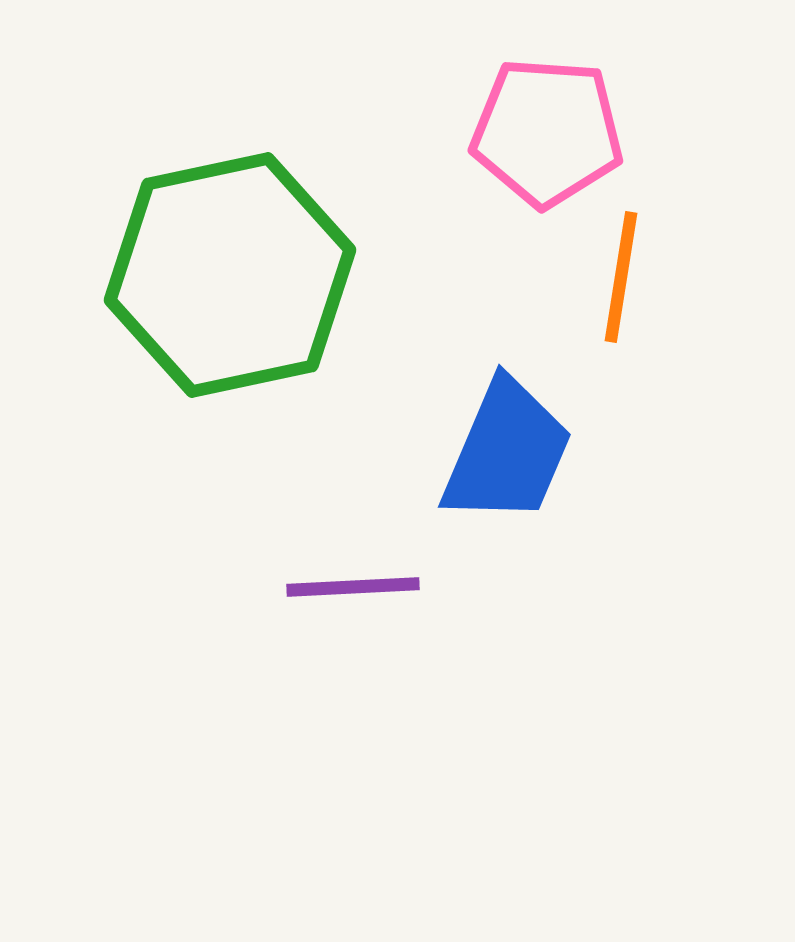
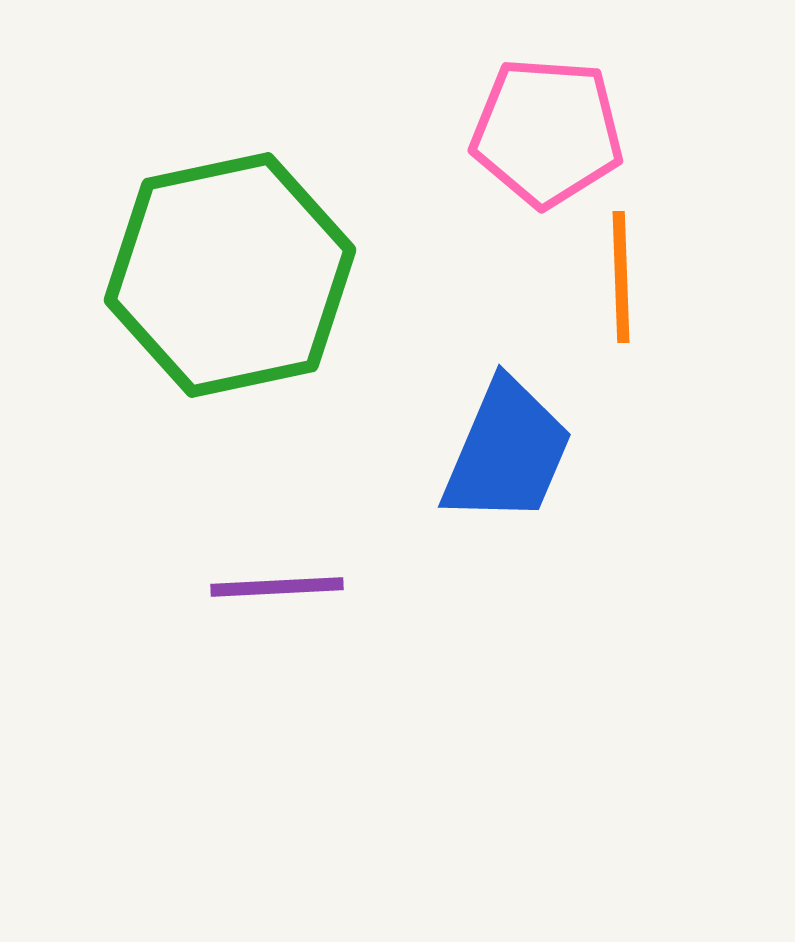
orange line: rotated 11 degrees counterclockwise
purple line: moved 76 px left
